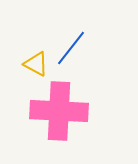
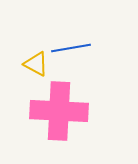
blue line: rotated 42 degrees clockwise
